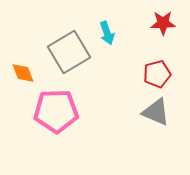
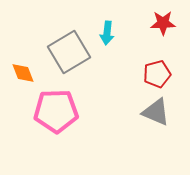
cyan arrow: rotated 25 degrees clockwise
